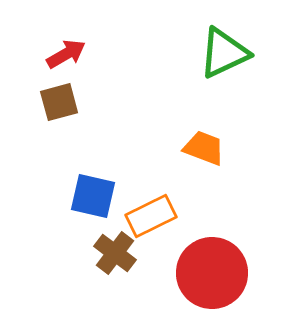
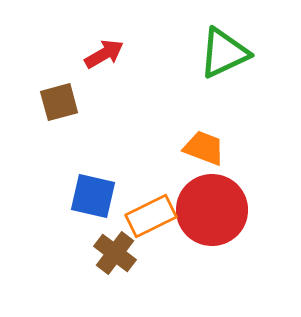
red arrow: moved 38 px right
red circle: moved 63 px up
